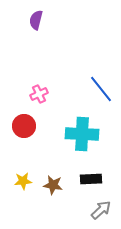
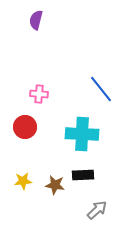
pink cross: rotated 30 degrees clockwise
red circle: moved 1 px right, 1 px down
black rectangle: moved 8 px left, 4 px up
brown star: moved 2 px right
gray arrow: moved 4 px left
